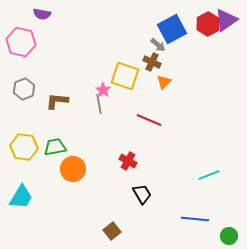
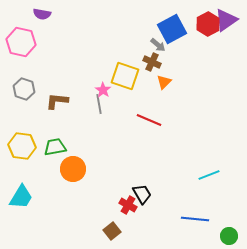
gray hexagon: rotated 20 degrees counterclockwise
yellow hexagon: moved 2 px left, 1 px up
red cross: moved 44 px down
